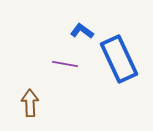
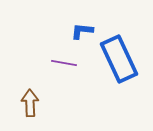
blue L-shape: rotated 30 degrees counterclockwise
purple line: moved 1 px left, 1 px up
